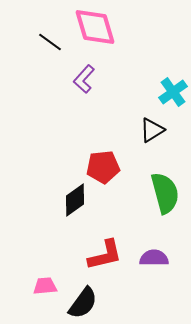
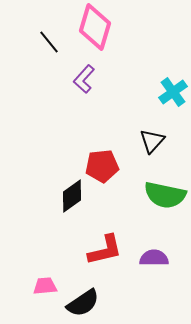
pink diamond: rotated 33 degrees clockwise
black line: moved 1 px left; rotated 15 degrees clockwise
black triangle: moved 11 px down; rotated 16 degrees counterclockwise
red pentagon: moved 1 px left, 1 px up
green semicircle: moved 2 px down; rotated 117 degrees clockwise
black diamond: moved 3 px left, 4 px up
red L-shape: moved 5 px up
black semicircle: rotated 20 degrees clockwise
